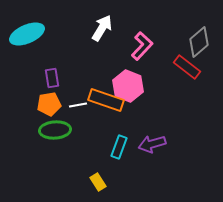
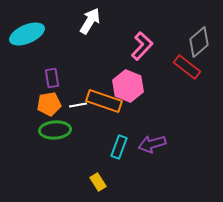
white arrow: moved 12 px left, 7 px up
orange rectangle: moved 2 px left, 1 px down
